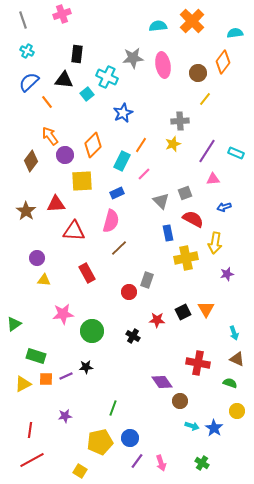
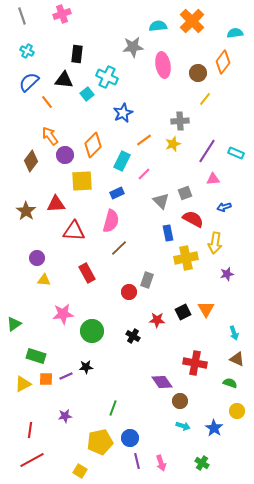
gray line at (23, 20): moved 1 px left, 4 px up
gray star at (133, 58): moved 11 px up
orange line at (141, 145): moved 3 px right, 5 px up; rotated 21 degrees clockwise
red cross at (198, 363): moved 3 px left
cyan arrow at (192, 426): moved 9 px left
purple line at (137, 461): rotated 49 degrees counterclockwise
